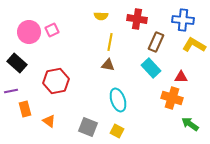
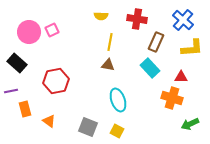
blue cross: rotated 35 degrees clockwise
yellow L-shape: moved 2 px left, 3 px down; rotated 145 degrees clockwise
cyan rectangle: moved 1 px left
green arrow: rotated 60 degrees counterclockwise
